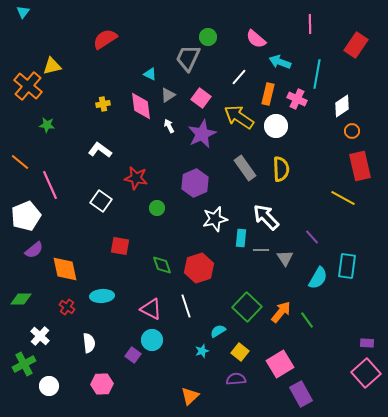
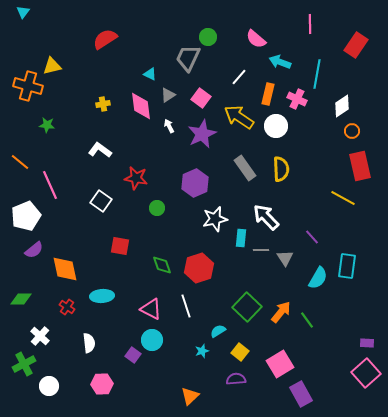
orange cross at (28, 86): rotated 24 degrees counterclockwise
